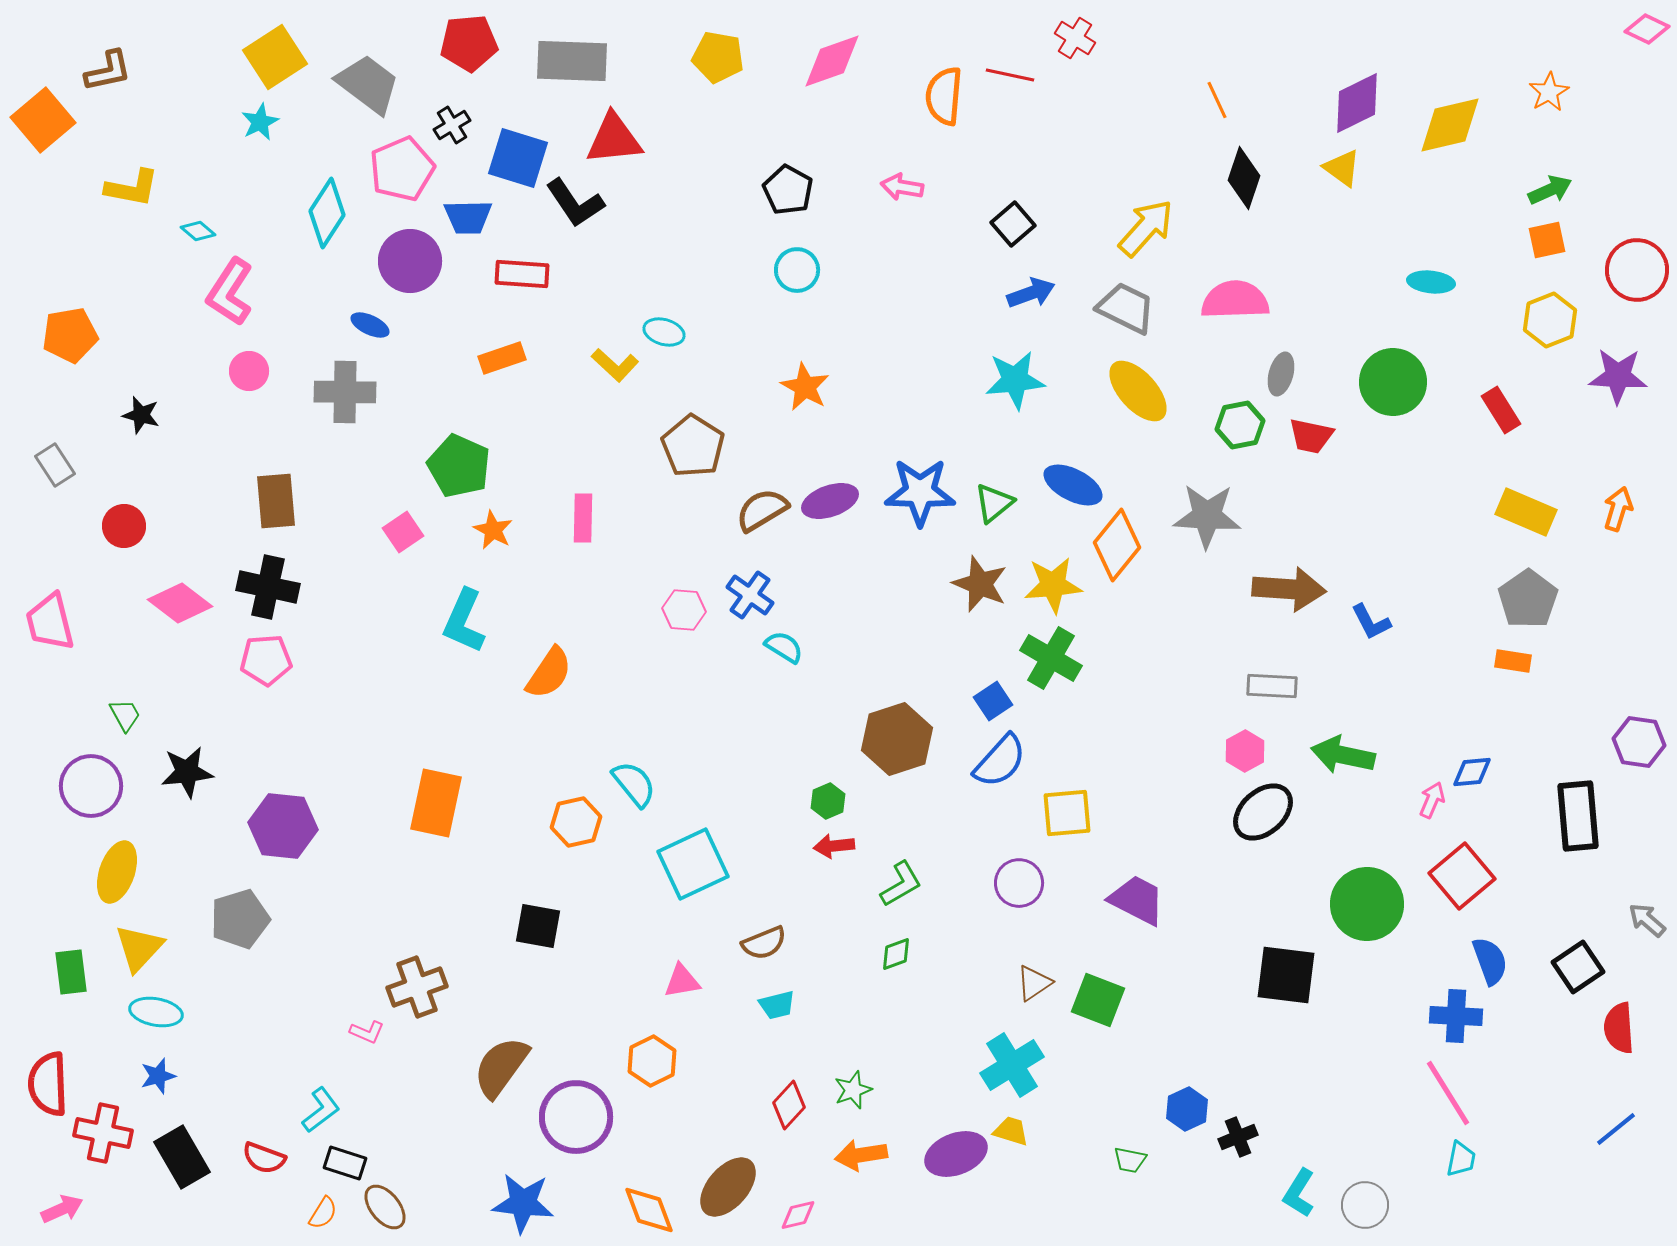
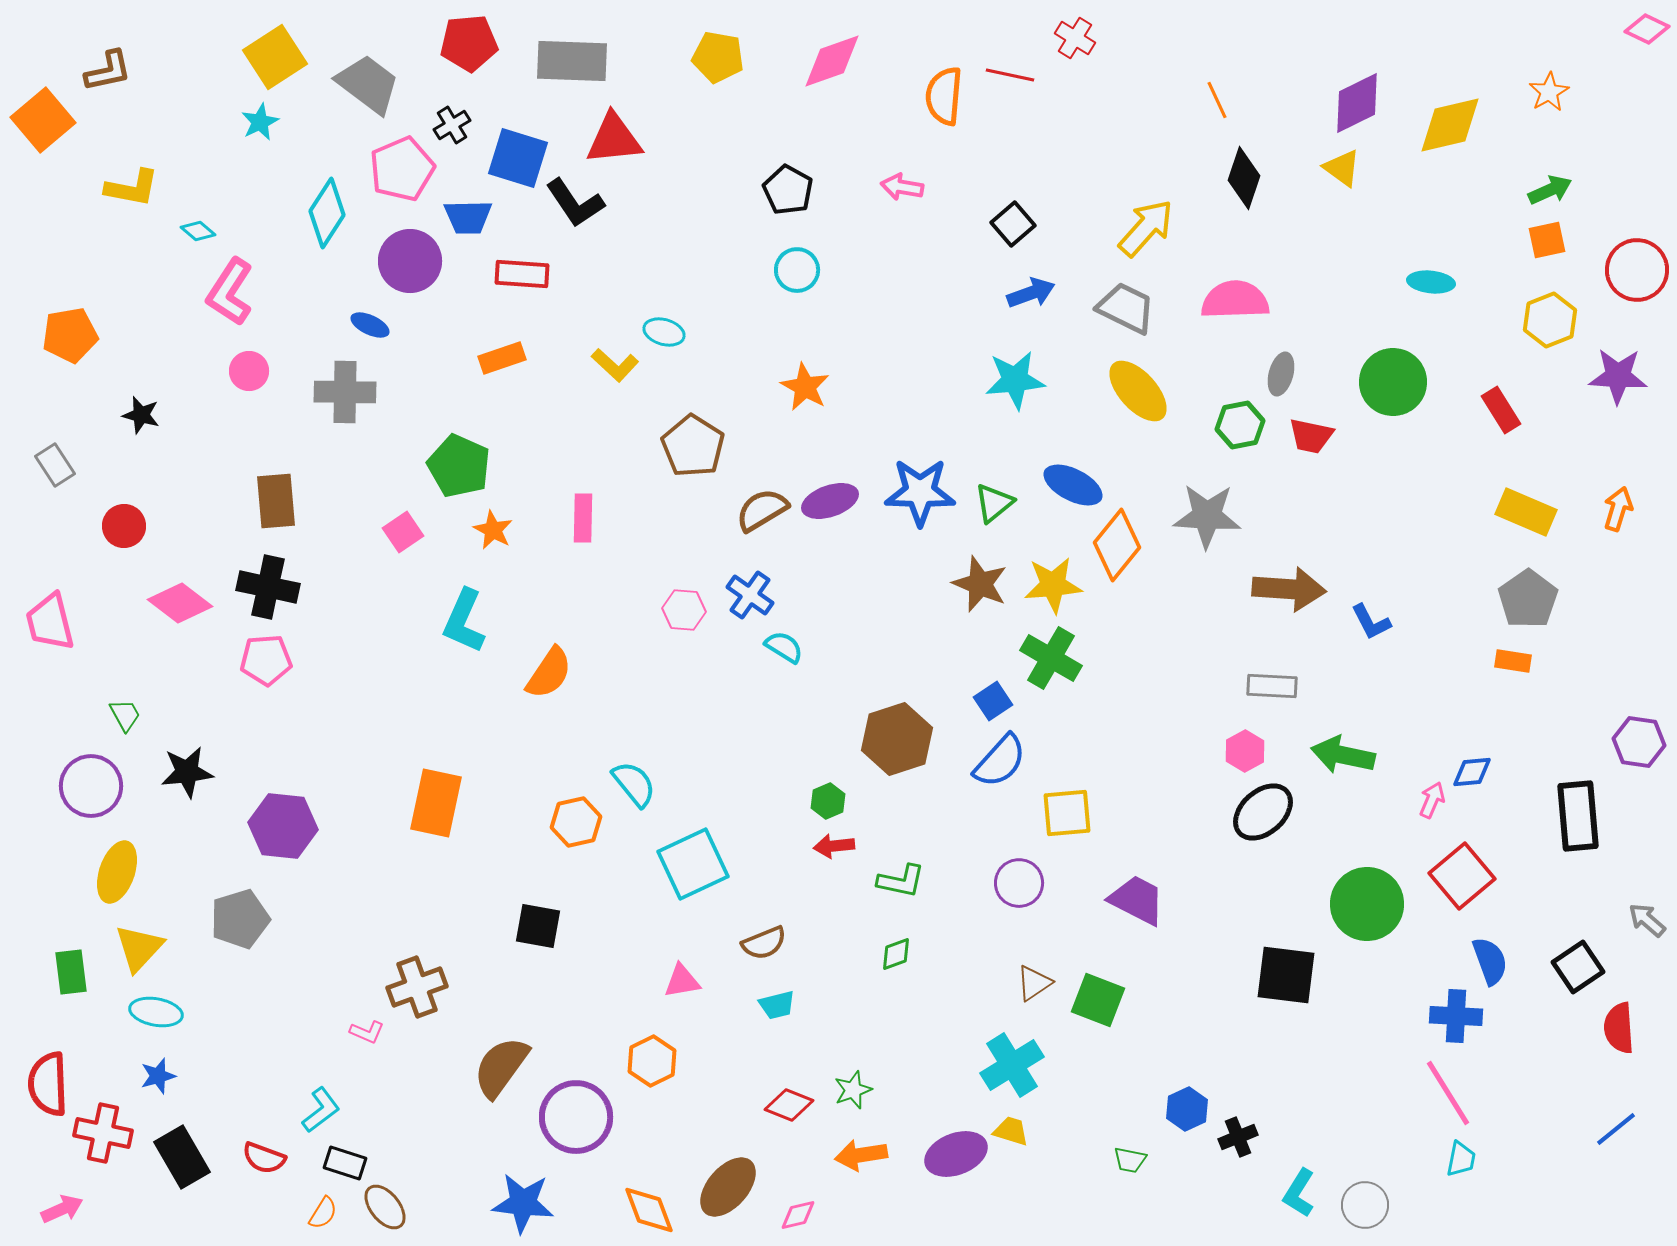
green L-shape at (901, 884): moved 3 px up; rotated 42 degrees clockwise
red diamond at (789, 1105): rotated 69 degrees clockwise
